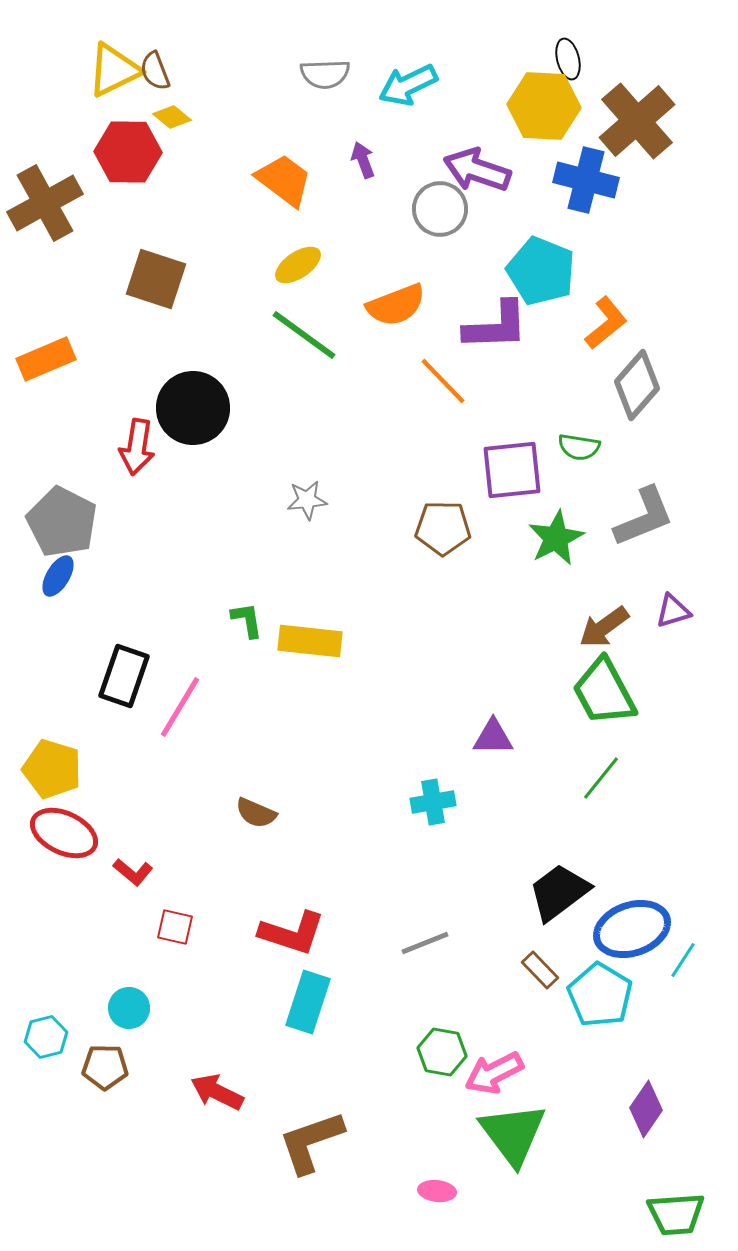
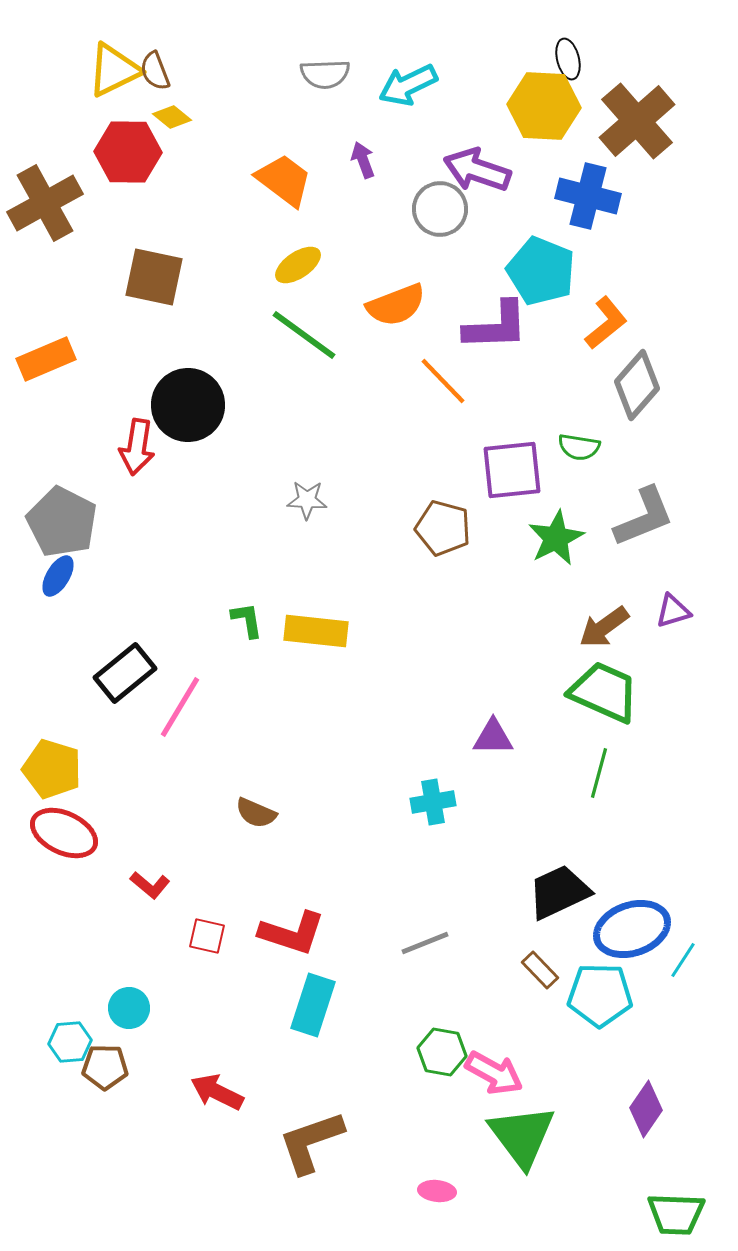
blue cross at (586, 180): moved 2 px right, 16 px down
brown square at (156, 279): moved 2 px left, 2 px up; rotated 6 degrees counterclockwise
black circle at (193, 408): moved 5 px left, 3 px up
gray star at (307, 500): rotated 9 degrees clockwise
brown pentagon at (443, 528): rotated 14 degrees clockwise
yellow rectangle at (310, 641): moved 6 px right, 10 px up
black rectangle at (124, 676): moved 1 px right, 3 px up; rotated 32 degrees clockwise
green trapezoid at (604, 692): rotated 142 degrees clockwise
green line at (601, 778): moved 2 px left, 5 px up; rotated 24 degrees counterclockwise
red L-shape at (133, 872): moved 17 px right, 13 px down
black trapezoid at (559, 892): rotated 12 degrees clockwise
red square at (175, 927): moved 32 px right, 9 px down
cyan pentagon at (600, 995): rotated 30 degrees counterclockwise
cyan rectangle at (308, 1002): moved 5 px right, 3 px down
cyan hexagon at (46, 1037): moved 24 px right, 5 px down; rotated 9 degrees clockwise
pink arrow at (494, 1073): rotated 124 degrees counterclockwise
green triangle at (513, 1134): moved 9 px right, 2 px down
green trapezoid at (676, 1214): rotated 6 degrees clockwise
